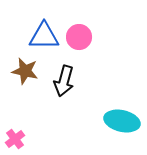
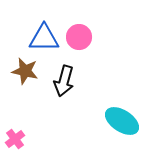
blue triangle: moved 2 px down
cyan ellipse: rotated 20 degrees clockwise
